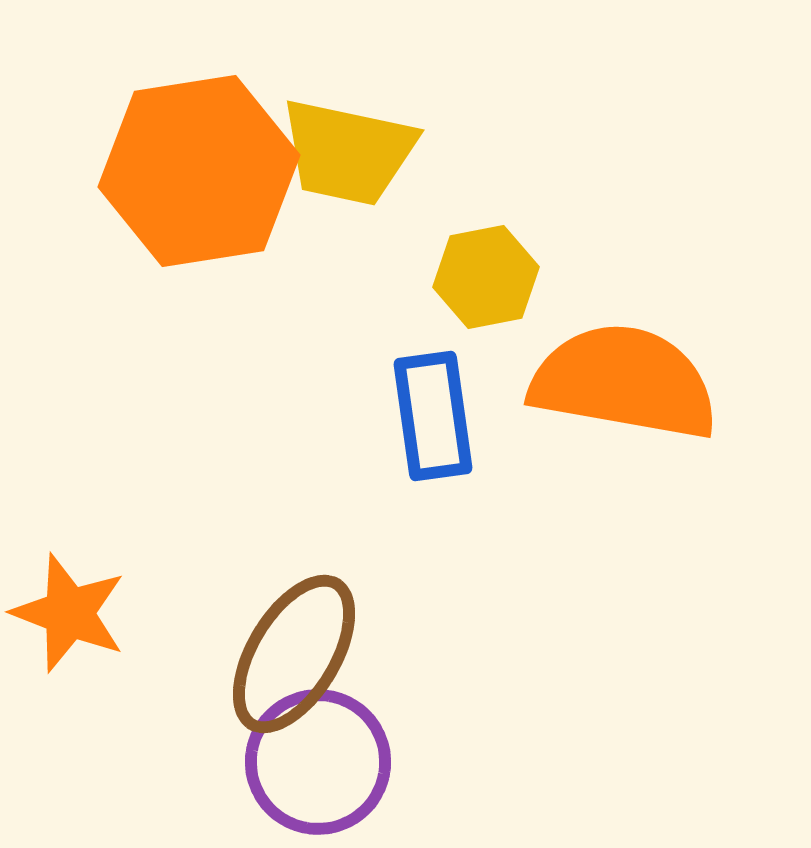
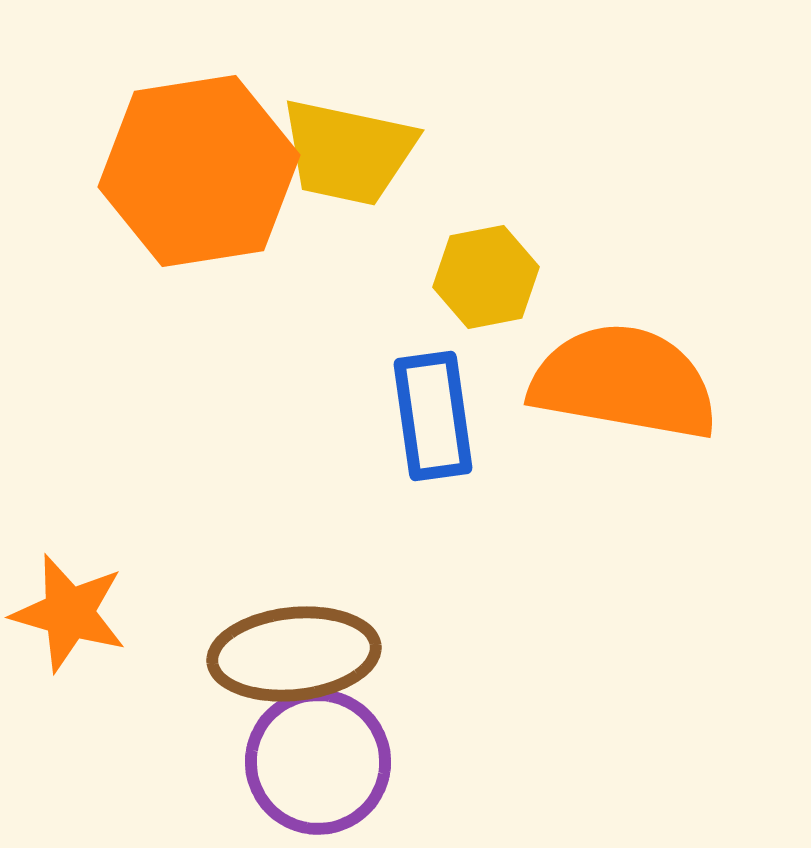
orange star: rotated 5 degrees counterclockwise
brown ellipse: rotated 53 degrees clockwise
